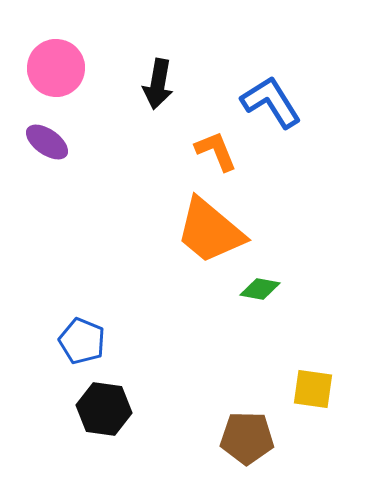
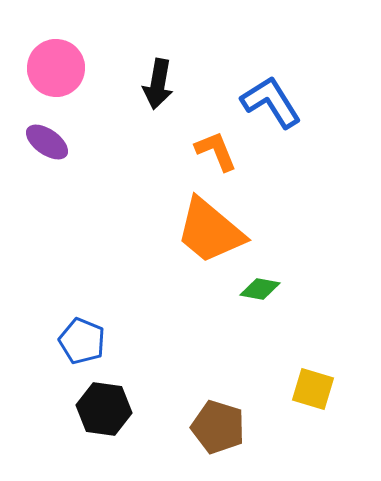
yellow square: rotated 9 degrees clockwise
brown pentagon: moved 29 px left, 11 px up; rotated 16 degrees clockwise
